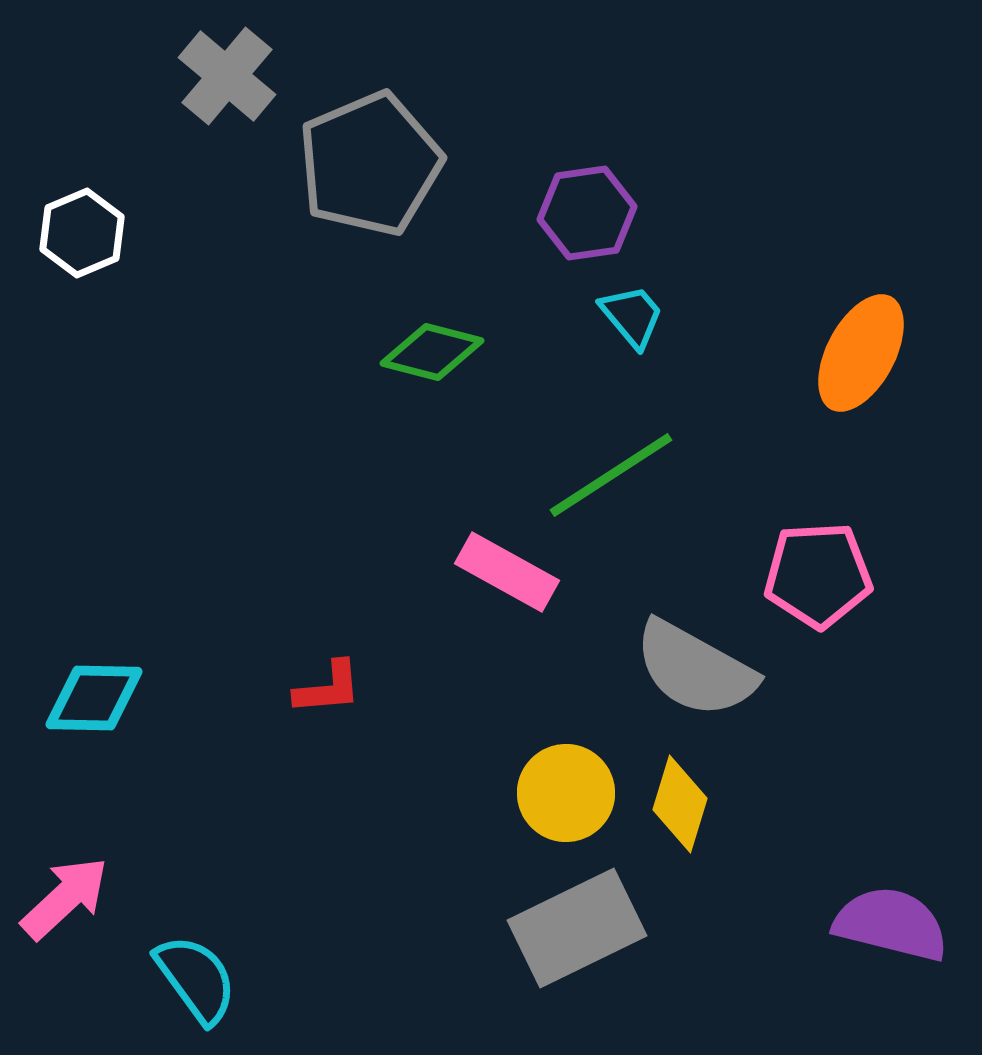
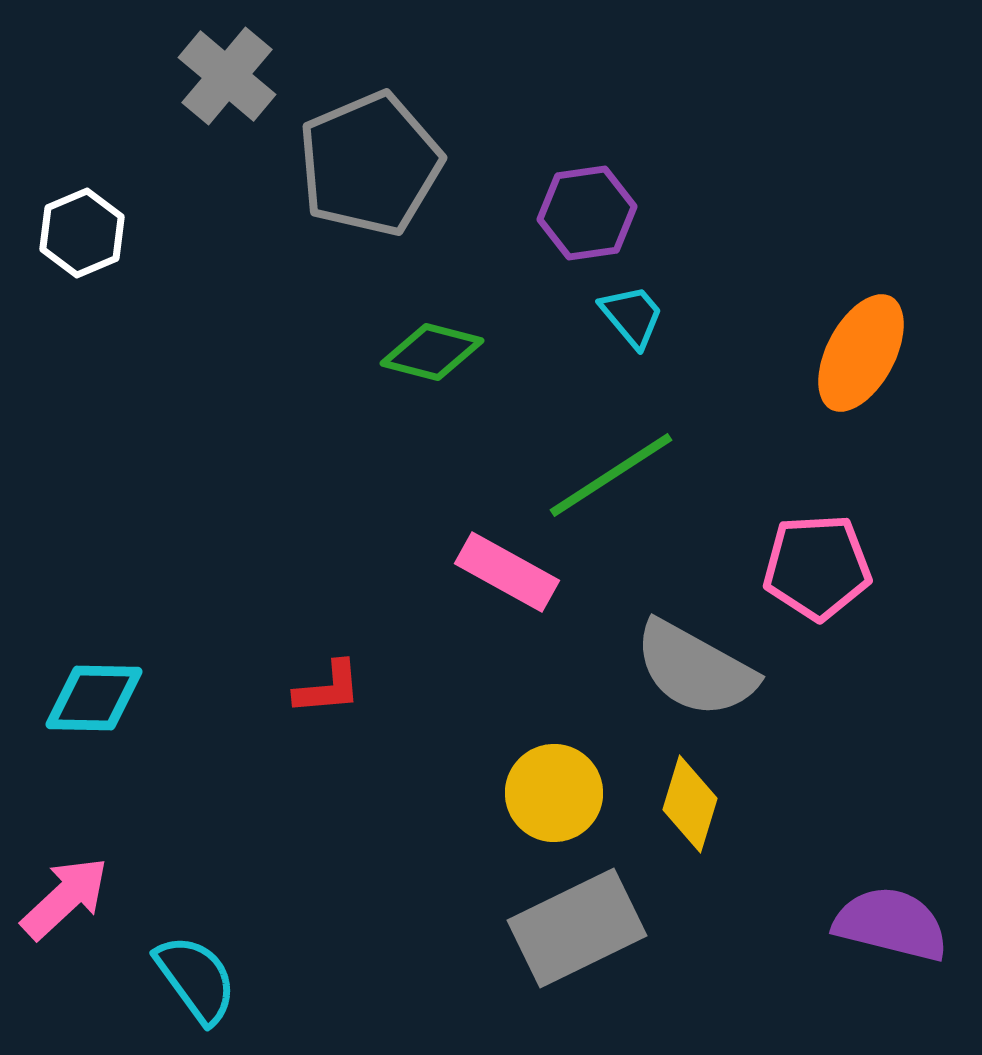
pink pentagon: moved 1 px left, 8 px up
yellow circle: moved 12 px left
yellow diamond: moved 10 px right
